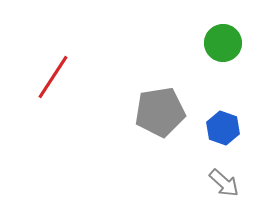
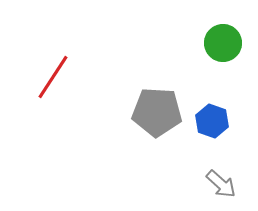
gray pentagon: moved 3 px left; rotated 12 degrees clockwise
blue hexagon: moved 11 px left, 7 px up
gray arrow: moved 3 px left, 1 px down
